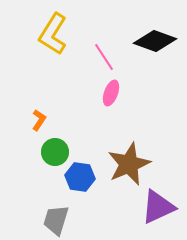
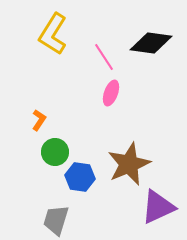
black diamond: moved 4 px left, 2 px down; rotated 12 degrees counterclockwise
